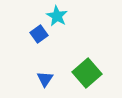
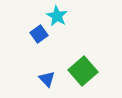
green square: moved 4 px left, 2 px up
blue triangle: moved 2 px right; rotated 18 degrees counterclockwise
